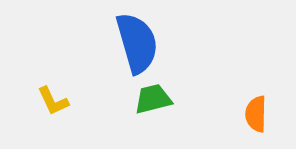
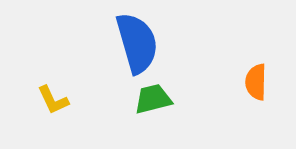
yellow L-shape: moved 1 px up
orange semicircle: moved 32 px up
